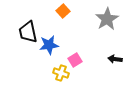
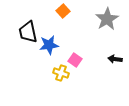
pink square: rotated 24 degrees counterclockwise
